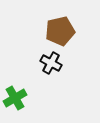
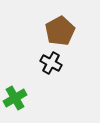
brown pentagon: rotated 16 degrees counterclockwise
